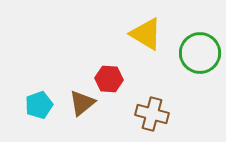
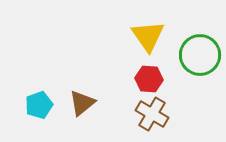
yellow triangle: moved 2 px right, 2 px down; rotated 24 degrees clockwise
green circle: moved 2 px down
red hexagon: moved 40 px right
brown cross: rotated 16 degrees clockwise
